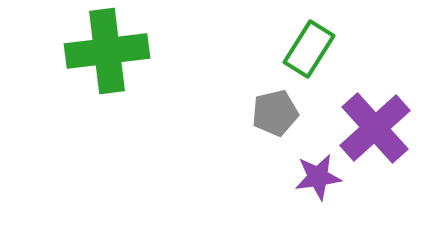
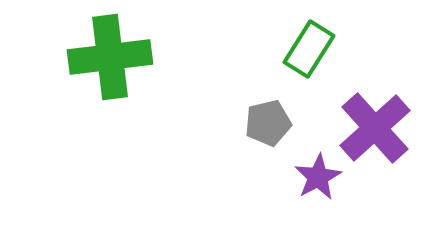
green cross: moved 3 px right, 6 px down
gray pentagon: moved 7 px left, 10 px down
purple star: rotated 21 degrees counterclockwise
